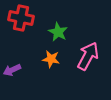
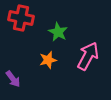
orange star: moved 3 px left, 1 px down; rotated 24 degrees counterclockwise
purple arrow: moved 1 px right, 9 px down; rotated 102 degrees counterclockwise
